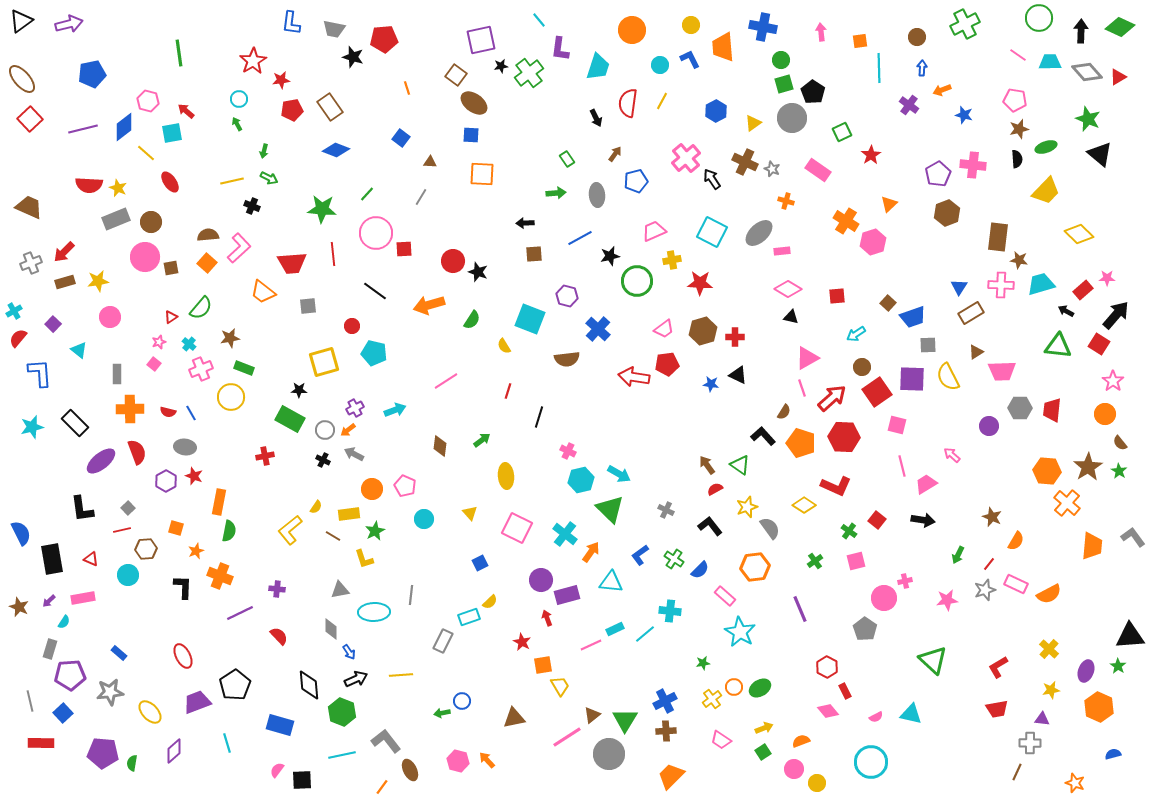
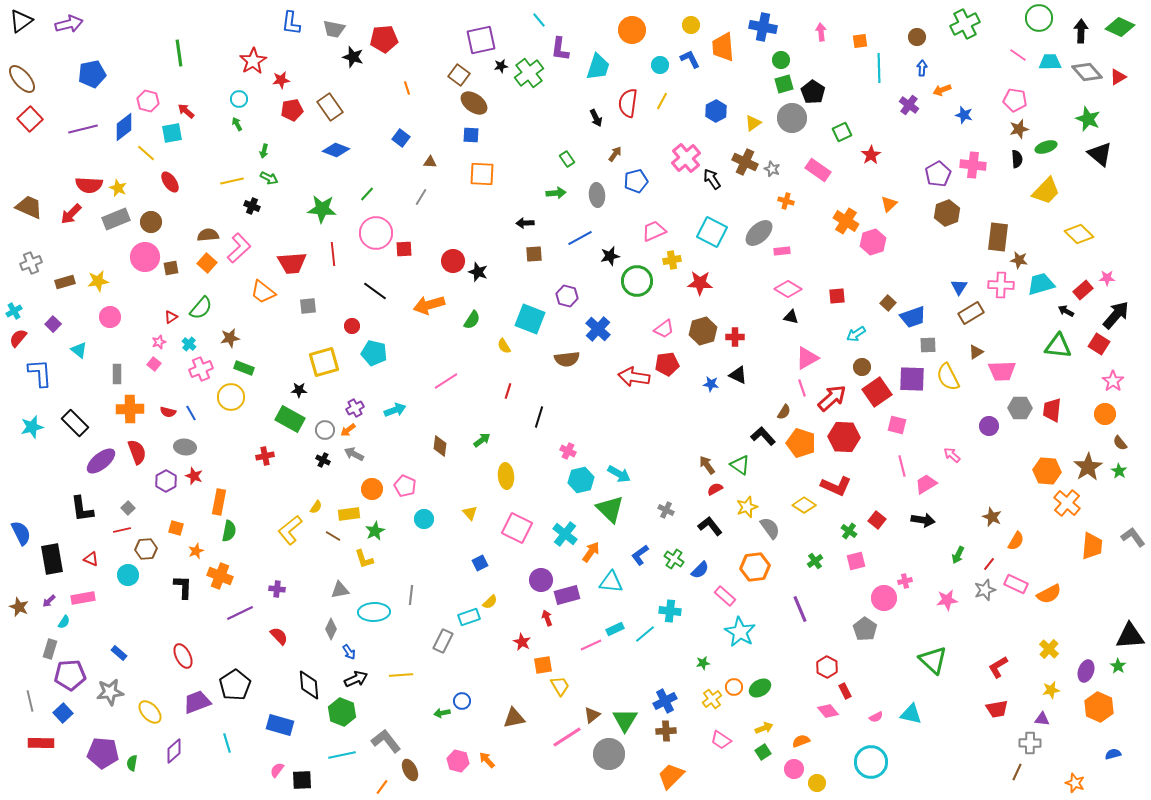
brown square at (456, 75): moved 3 px right
red arrow at (64, 252): moved 7 px right, 38 px up
gray diamond at (331, 629): rotated 25 degrees clockwise
